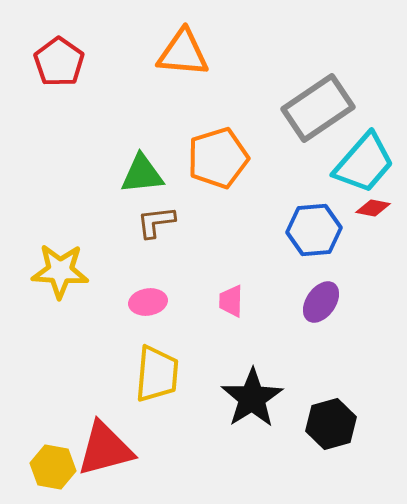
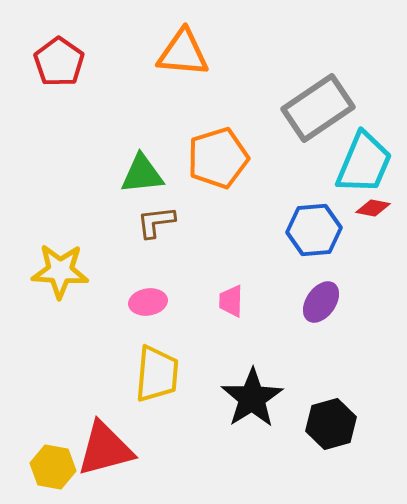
cyan trapezoid: rotated 18 degrees counterclockwise
